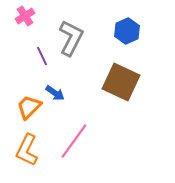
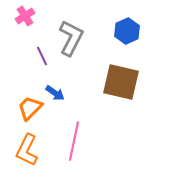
brown square: rotated 12 degrees counterclockwise
orange trapezoid: moved 1 px right, 1 px down
pink line: rotated 24 degrees counterclockwise
